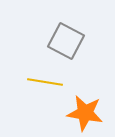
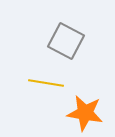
yellow line: moved 1 px right, 1 px down
